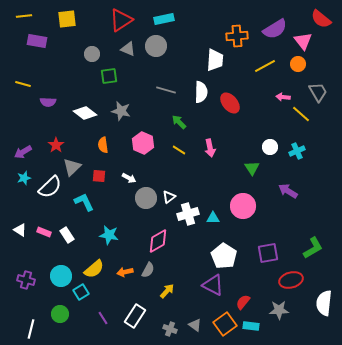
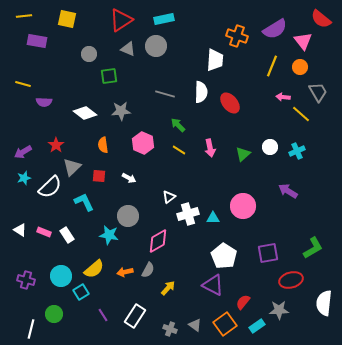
yellow square at (67, 19): rotated 18 degrees clockwise
orange cross at (237, 36): rotated 25 degrees clockwise
gray circle at (92, 54): moved 3 px left
orange circle at (298, 64): moved 2 px right, 3 px down
yellow line at (265, 66): moved 7 px right; rotated 40 degrees counterclockwise
gray line at (166, 90): moved 1 px left, 4 px down
purple semicircle at (48, 102): moved 4 px left
gray star at (121, 111): rotated 18 degrees counterclockwise
green arrow at (179, 122): moved 1 px left, 3 px down
green triangle at (252, 168): moved 9 px left, 14 px up; rotated 21 degrees clockwise
gray circle at (146, 198): moved 18 px left, 18 px down
yellow arrow at (167, 291): moved 1 px right, 3 px up
green circle at (60, 314): moved 6 px left
purple line at (103, 318): moved 3 px up
cyan rectangle at (251, 326): moved 6 px right; rotated 42 degrees counterclockwise
